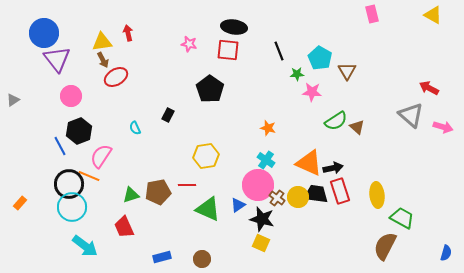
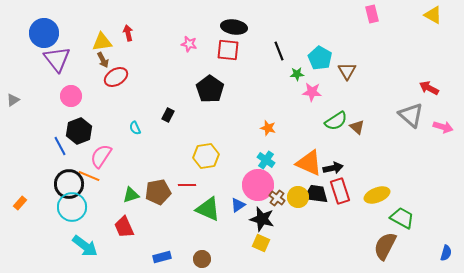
yellow ellipse at (377, 195): rotated 75 degrees clockwise
